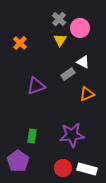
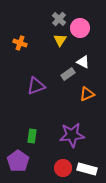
orange cross: rotated 24 degrees counterclockwise
